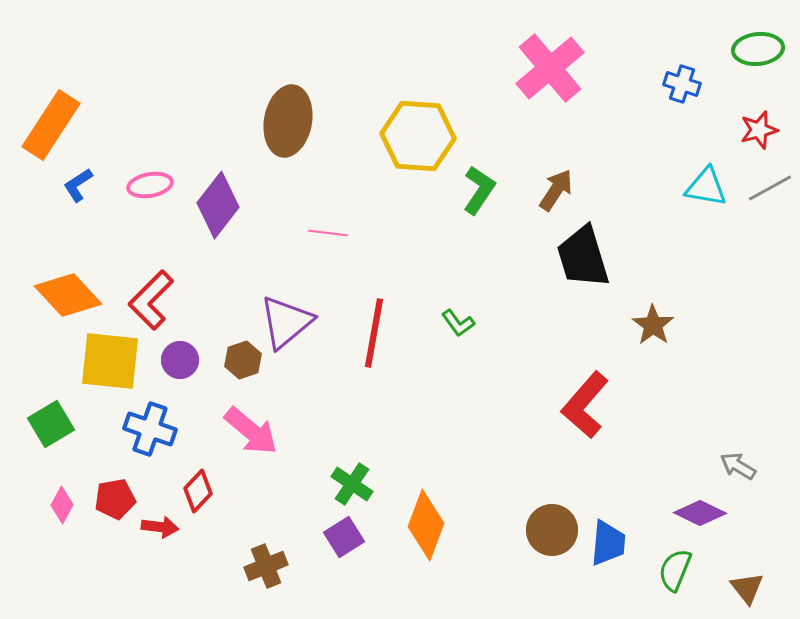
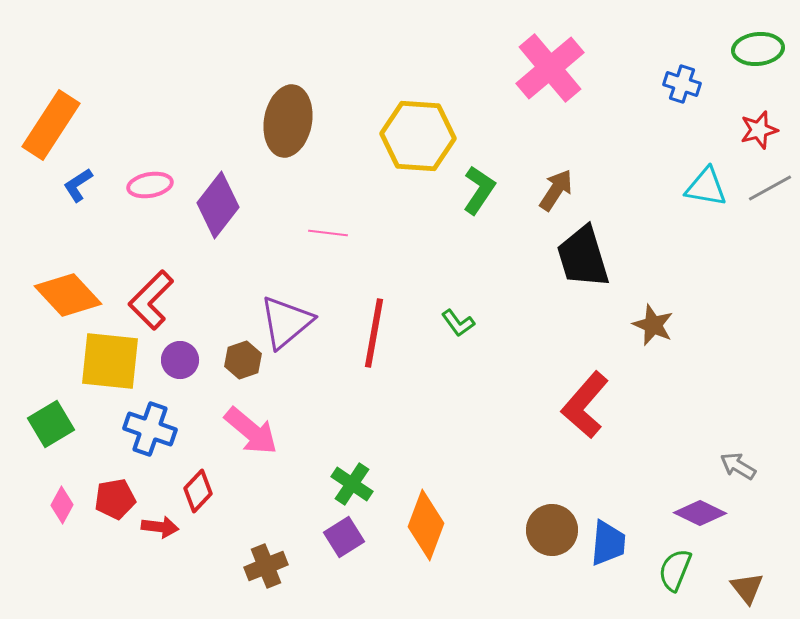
brown star at (653, 325): rotated 12 degrees counterclockwise
